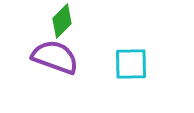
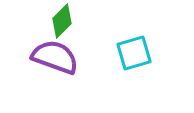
cyan square: moved 3 px right, 11 px up; rotated 15 degrees counterclockwise
